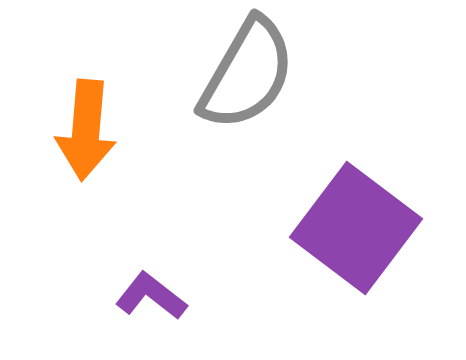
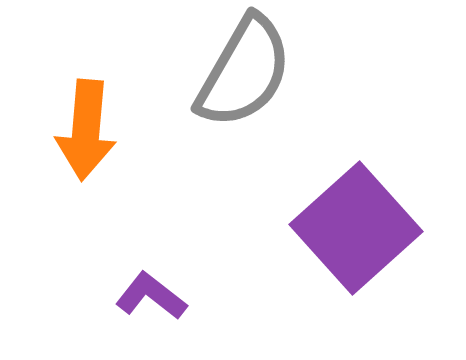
gray semicircle: moved 3 px left, 2 px up
purple square: rotated 11 degrees clockwise
